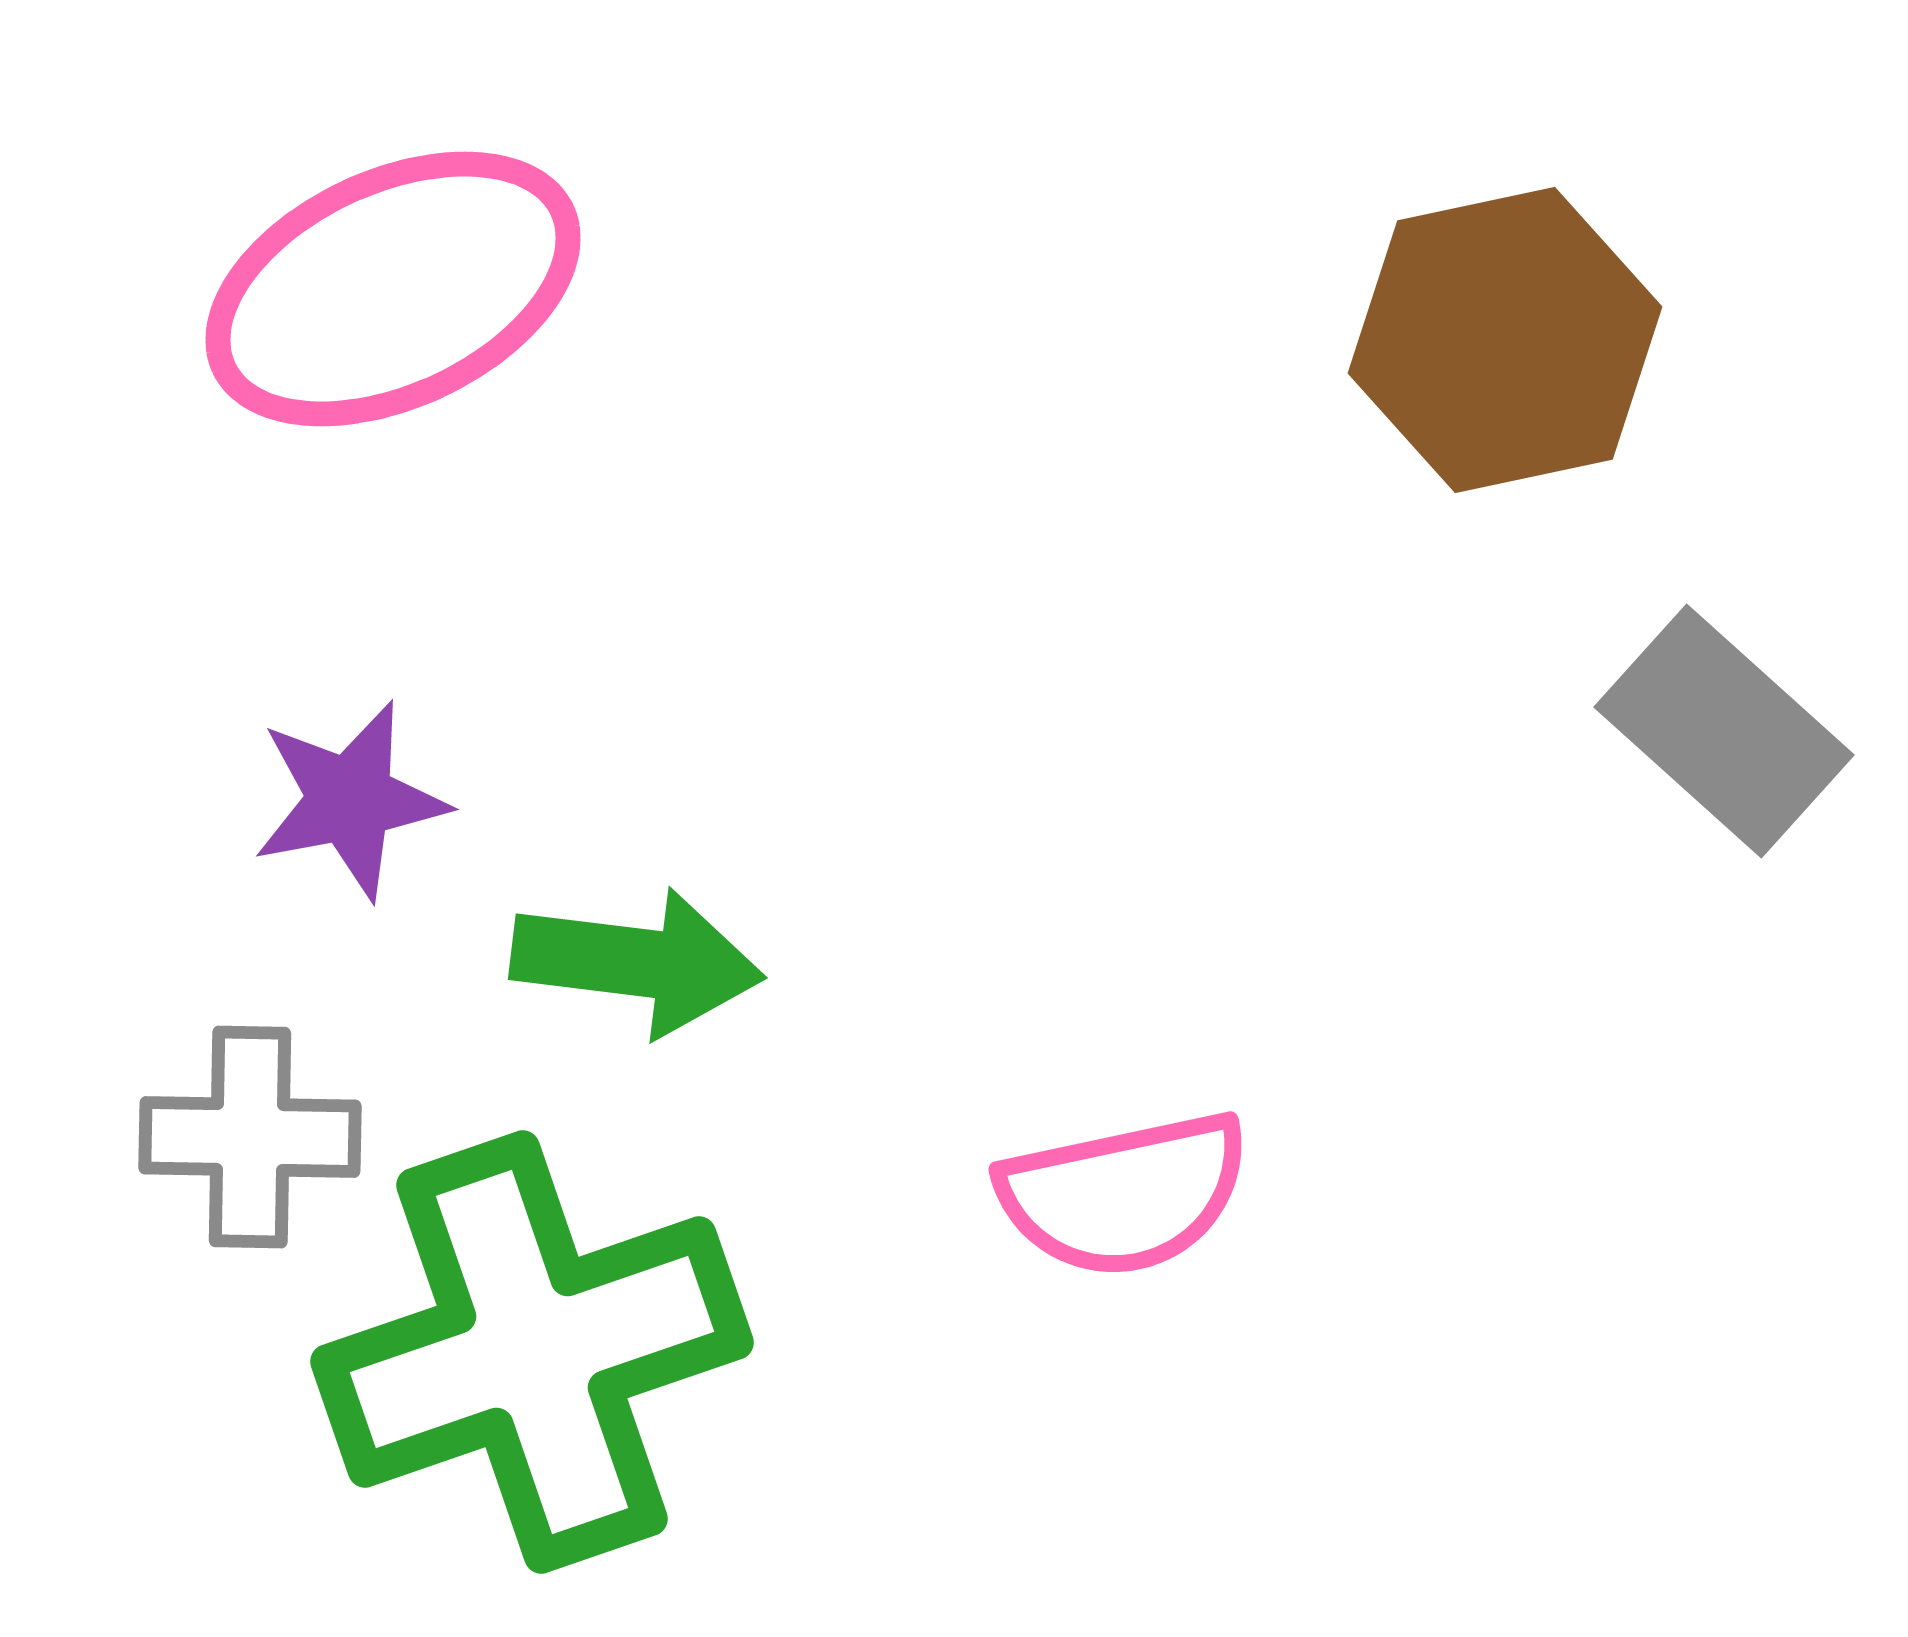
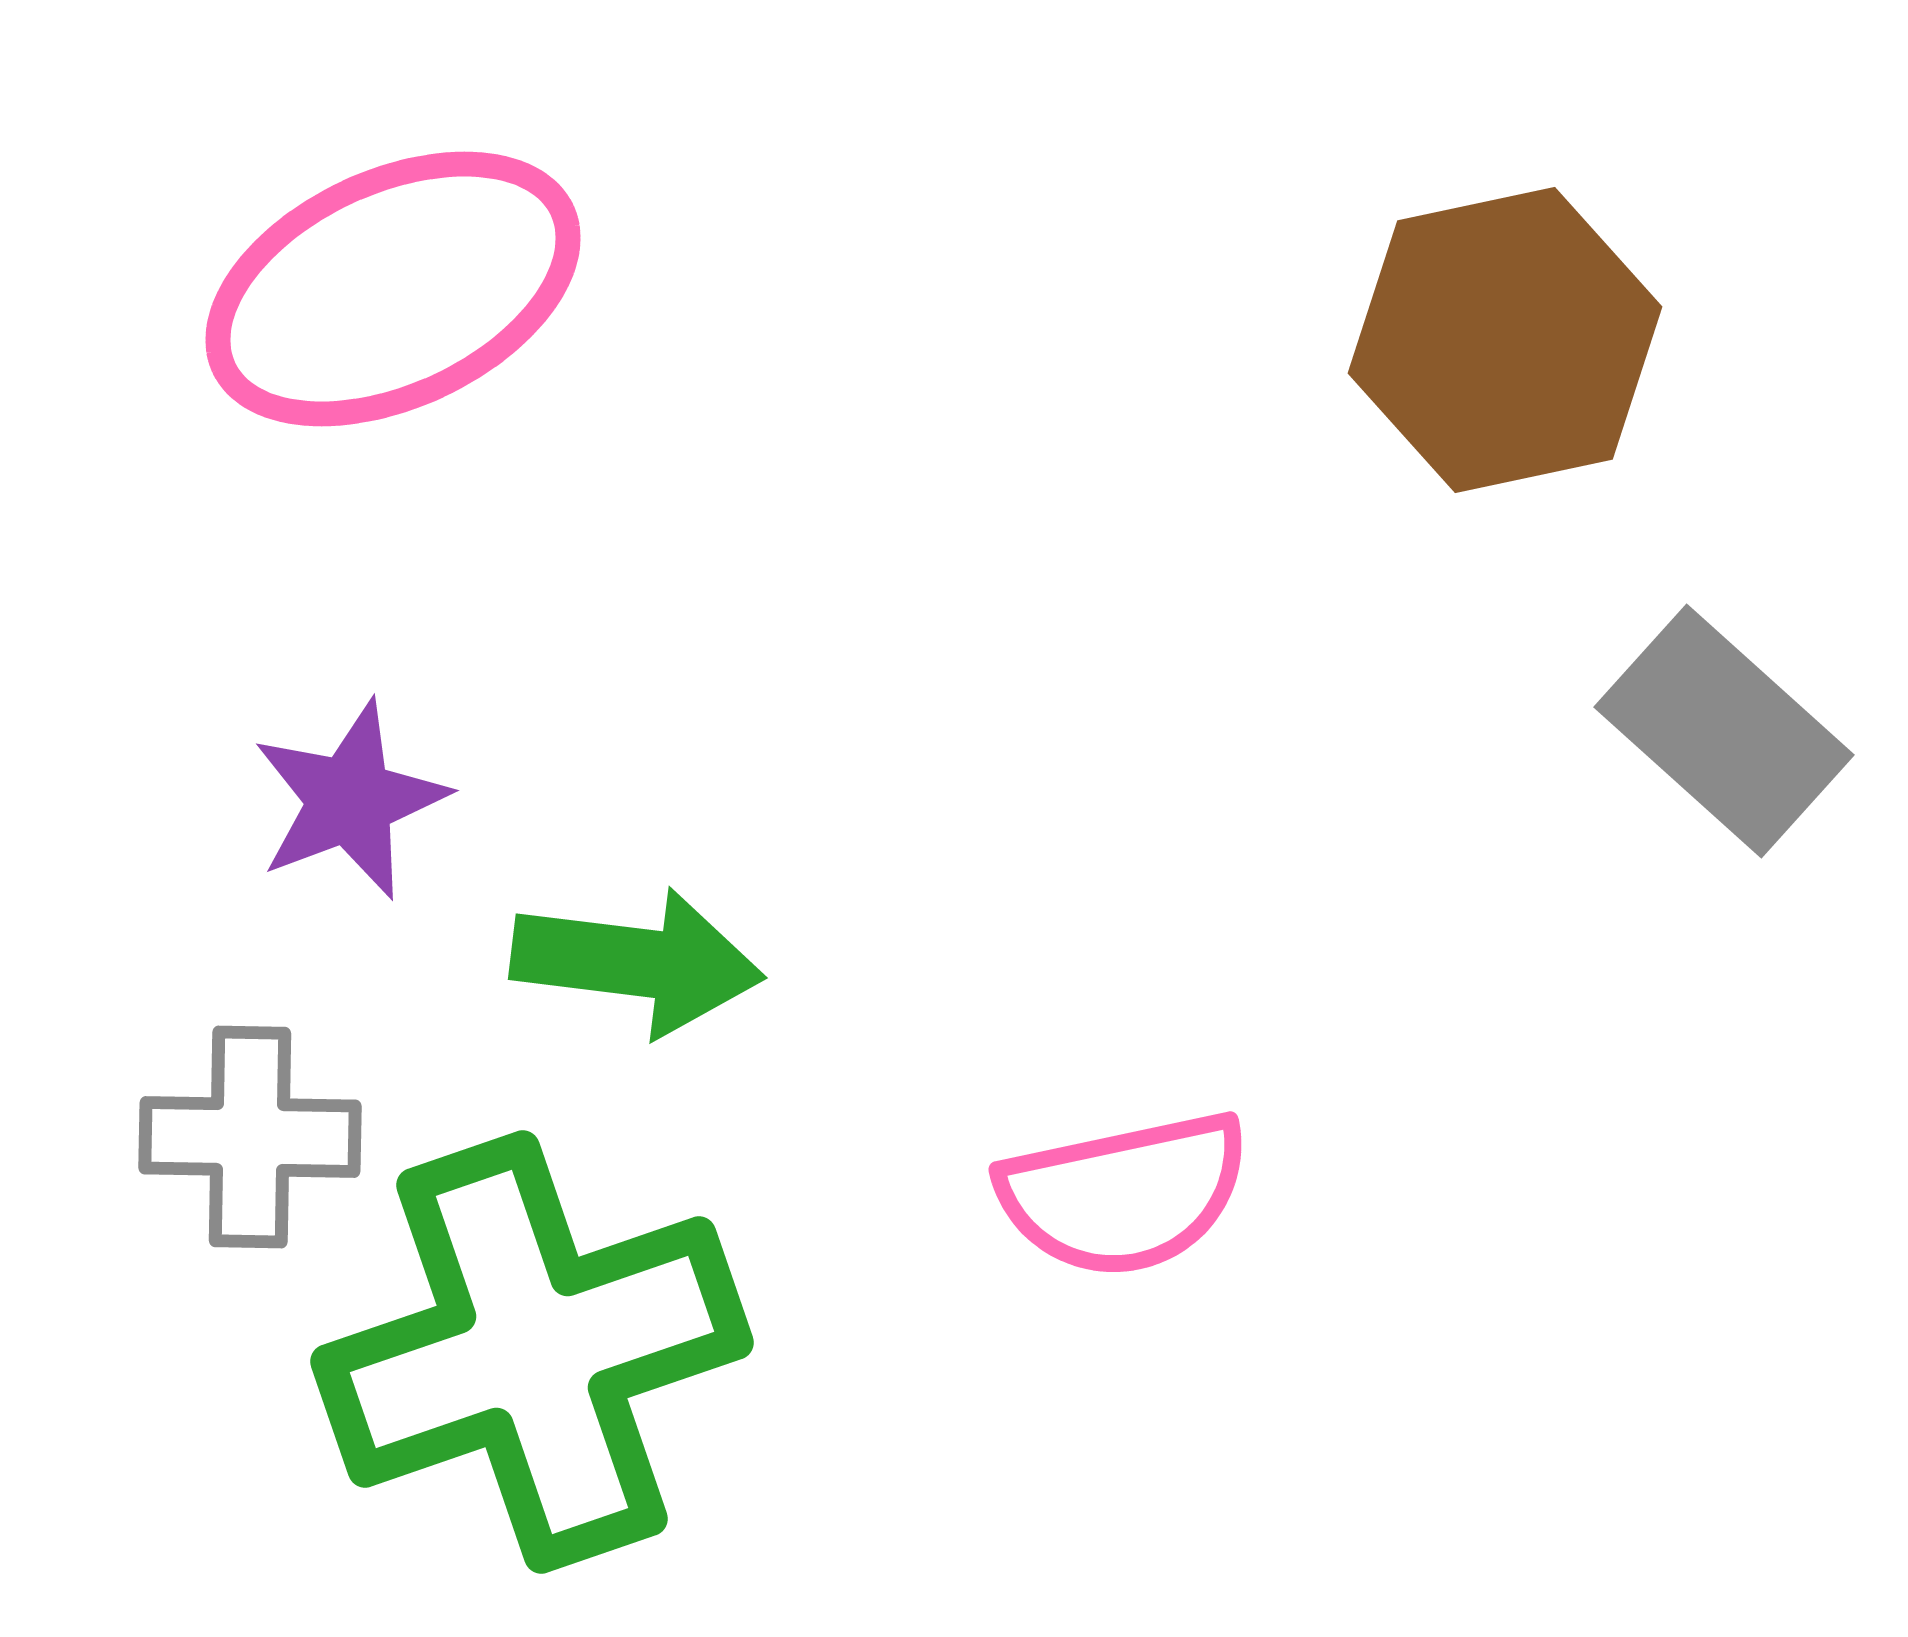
purple star: rotated 10 degrees counterclockwise
